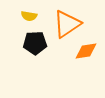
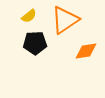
yellow semicircle: rotated 49 degrees counterclockwise
orange triangle: moved 2 px left, 4 px up
